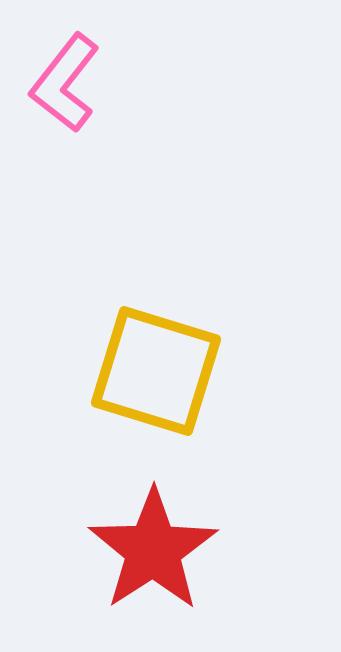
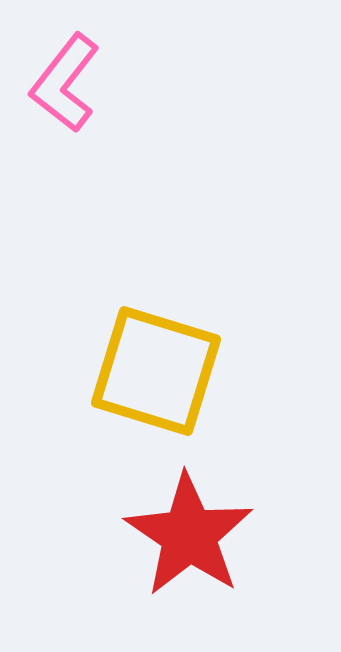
red star: moved 36 px right, 15 px up; rotated 5 degrees counterclockwise
